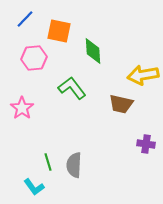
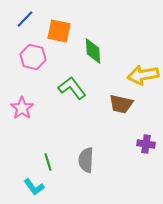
pink hexagon: moved 1 px left, 1 px up; rotated 20 degrees clockwise
gray semicircle: moved 12 px right, 5 px up
